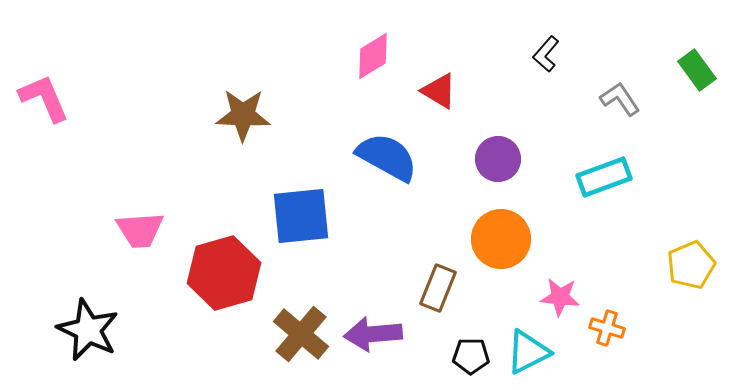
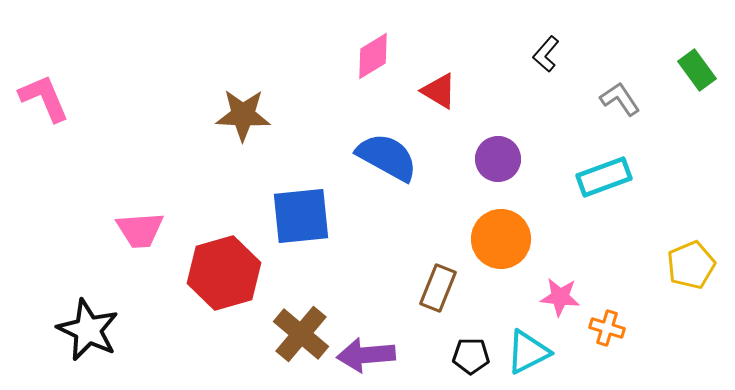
purple arrow: moved 7 px left, 21 px down
